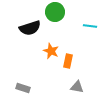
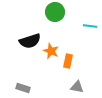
black semicircle: moved 13 px down
